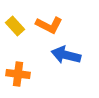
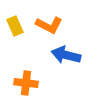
yellow rectangle: rotated 18 degrees clockwise
orange cross: moved 8 px right, 9 px down
